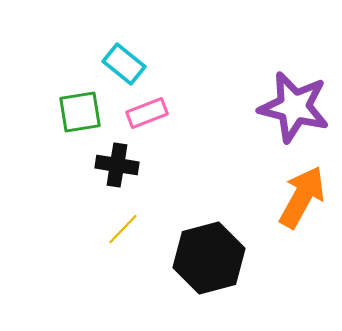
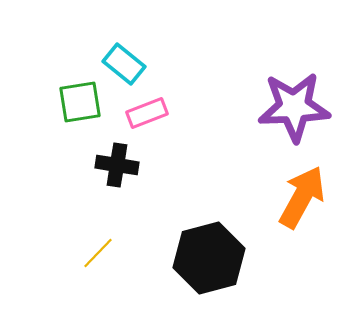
purple star: rotated 16 degrees counterclockwise
green square: moved 10 px up
yellow line: moved 25 px left, 24 px down
